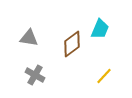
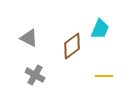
gray triangle: rotated 18 degrees clockwise
brown diamond: moved 2 px down
yellow line: rotated 48 degrees clockwise
